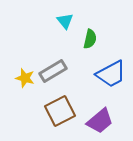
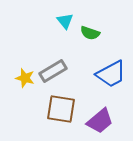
green semicircle: moved 6 px up; rotated 96 degrees clockwise
brown square: moved 1 px right, 2 px up; rotated 36 degrees clockwise
